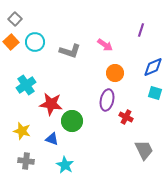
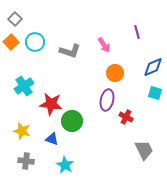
purple line: moved 4 px left, 2 px down; rotated 32 degrees counterclockwise
pink arrow: moved 1 px left; rotated 21 degrees clockwise
cyan cross: moved 2 px left, 1 px down
